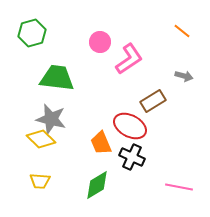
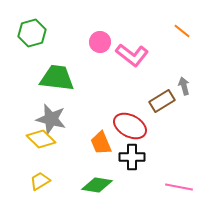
pink L-shape: moved 3 px right, 4 px up; rotated 72 degrees clockwise
gray arrow: moved 10 px down; rotated 120 degrees counterclockwise
brown rectangle: moved 9 px right
black cross: rotated 25 degrees counterclockwise
yellow trapezoid: rotated 145 degrees clockwise
green diamond: rotated 40 degrees clockwise
